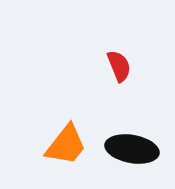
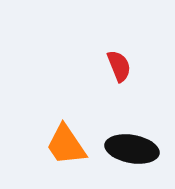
orange trapezoid: rotated 108 degrees clockwise
